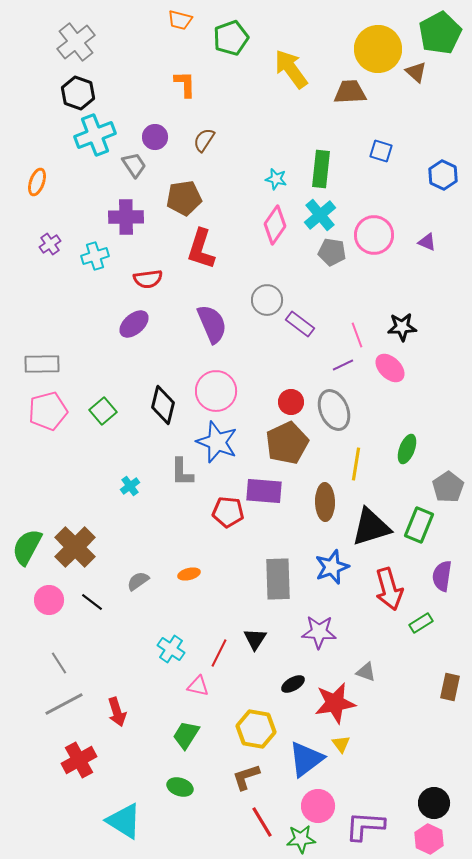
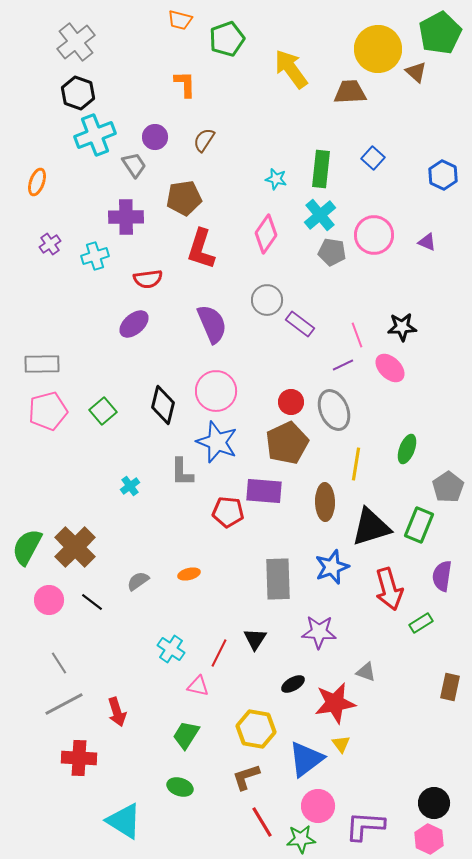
green pentagon at (231, 38): moved 4 px left, 1 px down
blue square at (381, 151): moved 8 px left, 7 px down; rotated 25 degrees clockwise
pink diamond at (275, 225): moved 9 px left, 9 px down
red cross at (79, 760): moved 2 px up; rotated 32 degrees clockwise
